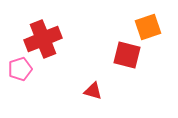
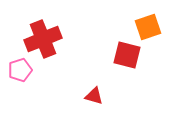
pink pentagon: moved 1 px down
red triangle: moved 1 px right, 5 px down
